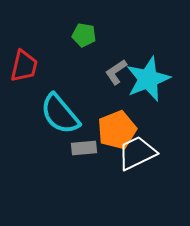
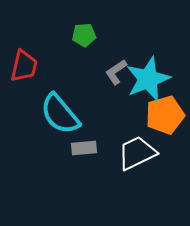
green pentagon: rotated 15 degrees counterclockwise
orange pentagon: moved 48 px right, 15 px up; rotated 6 degrees clockwise
